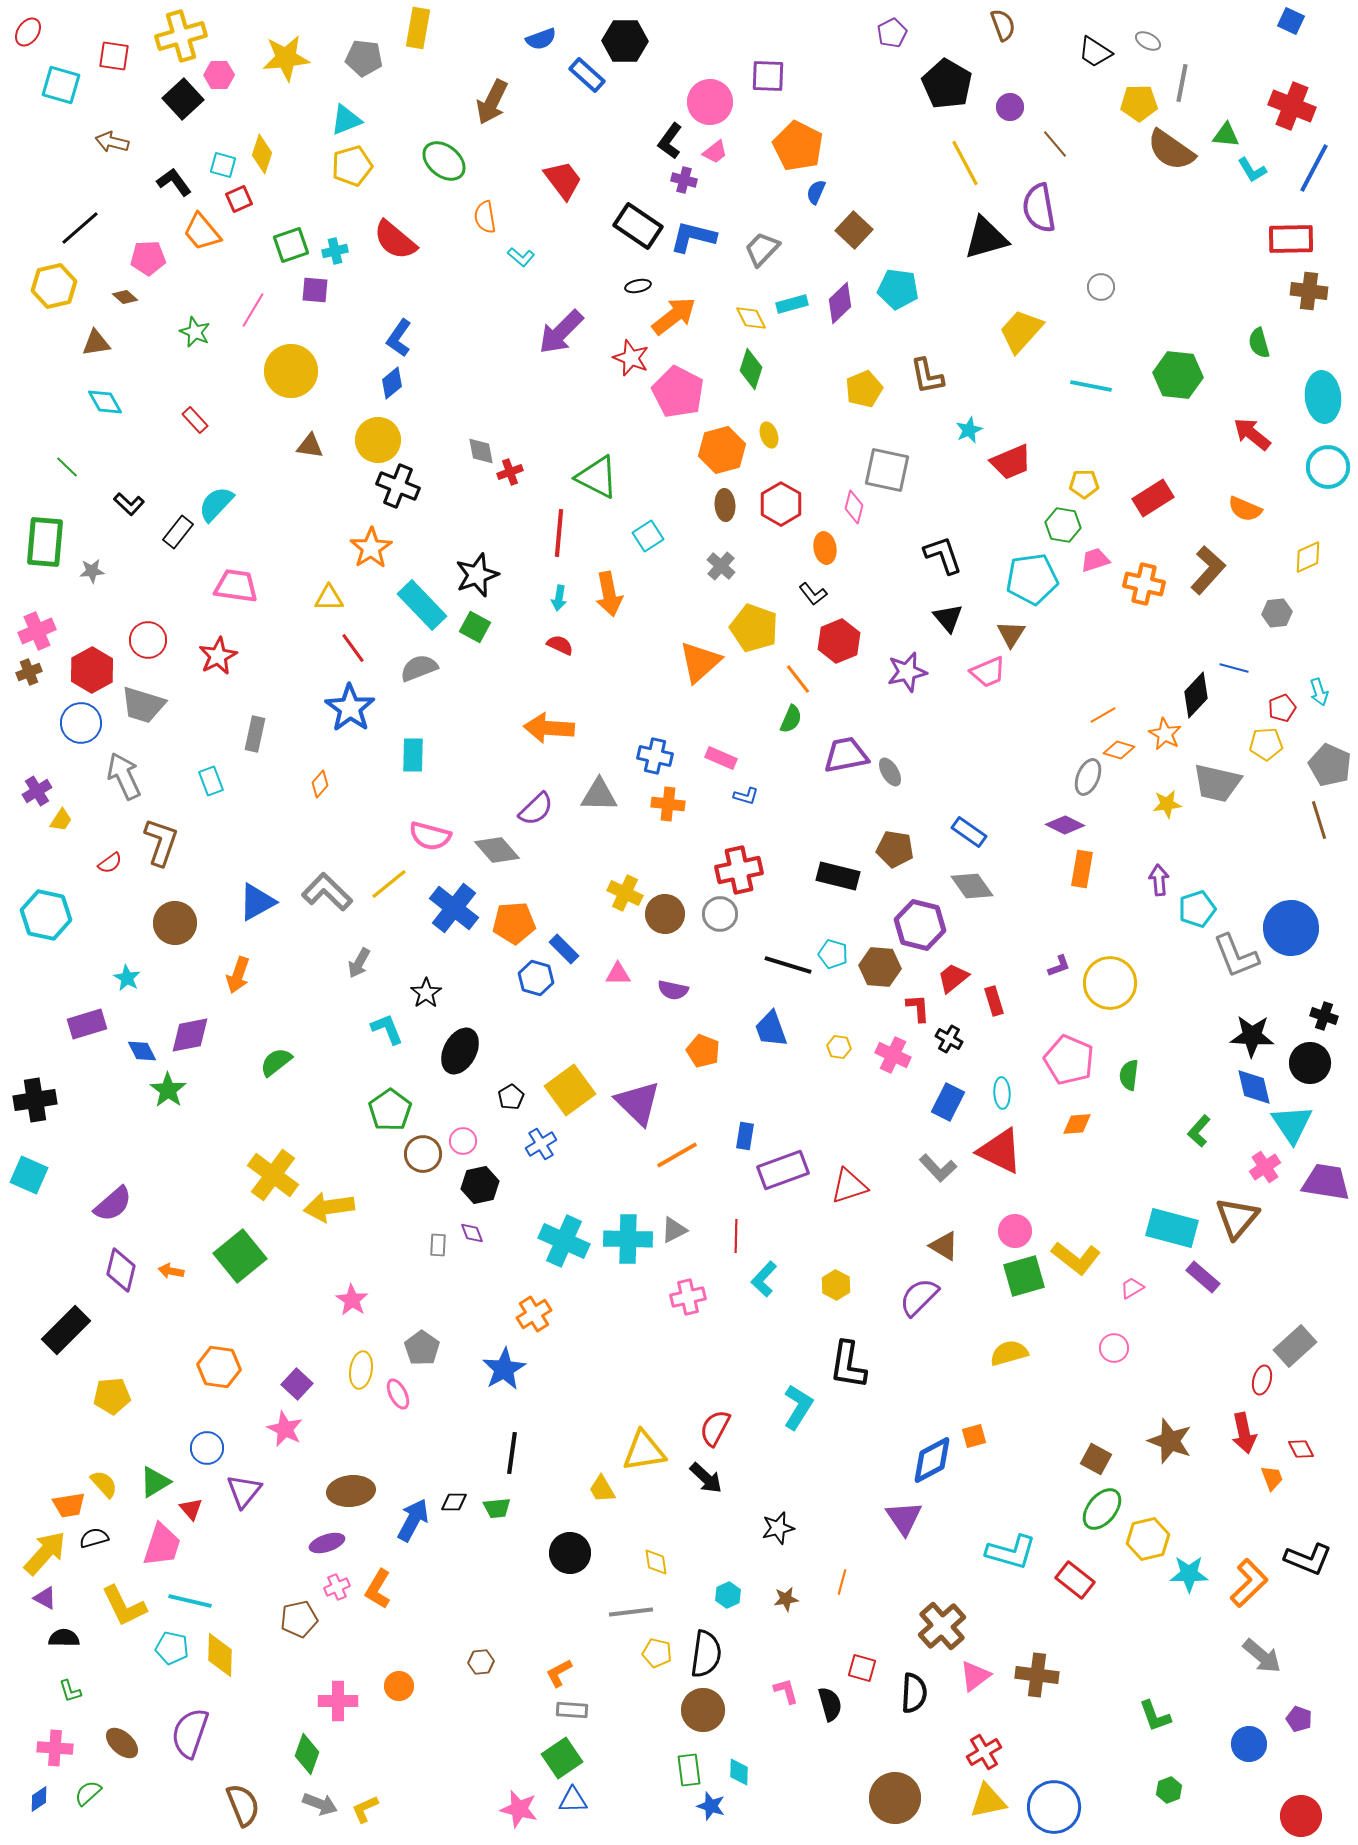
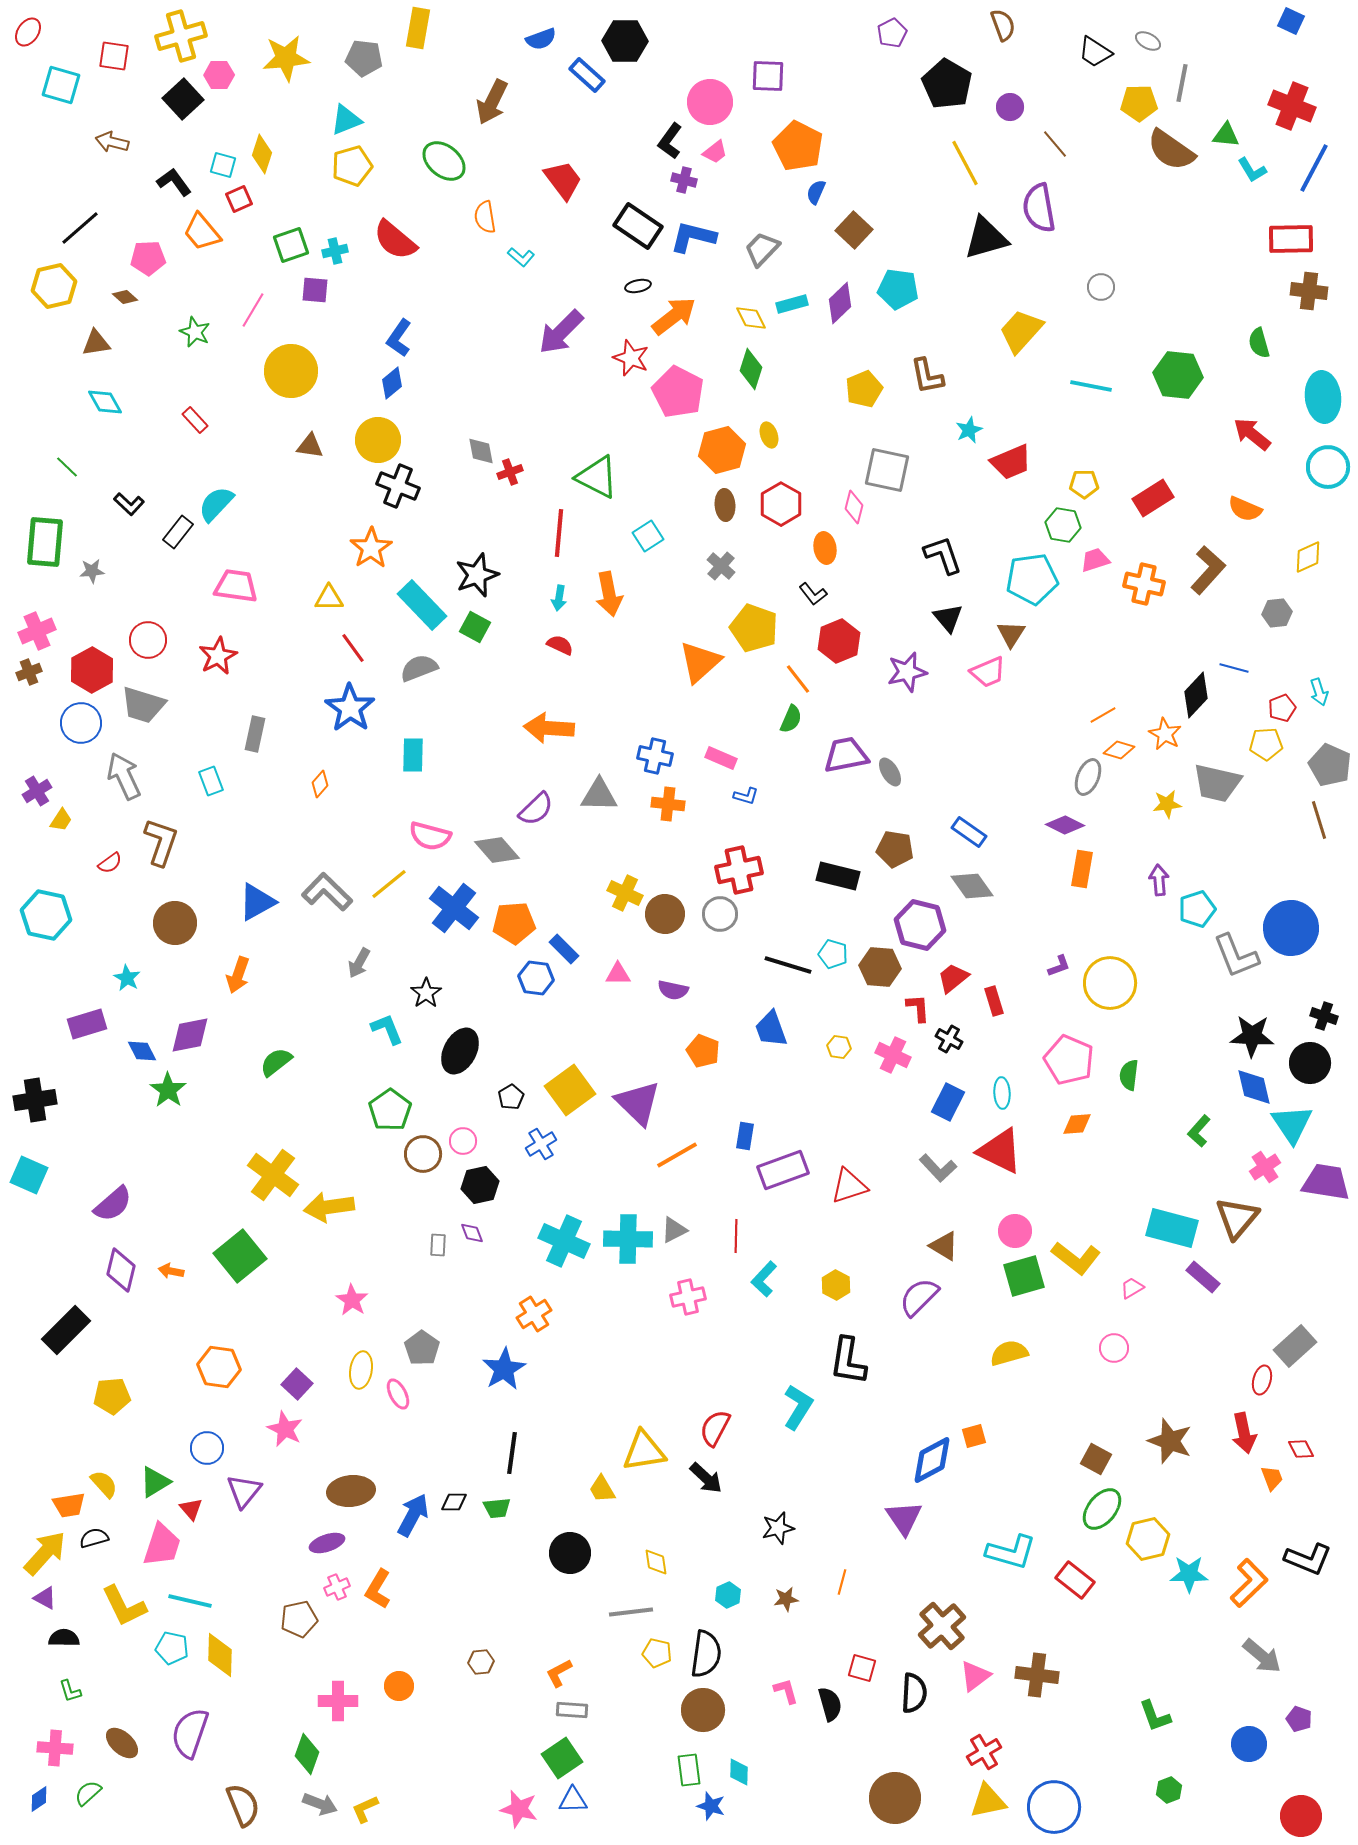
blue hexagon at (536, 978): rotated 8 degrees counterclockwise
black L-shape at (848, 1365): moved 4 px up
blue arrow at (413, 1520): moved 5 px up
